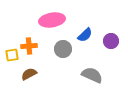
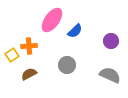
pink ellipse: rotated 45 degrees counterclockwise
blue semicircle: moved 10 px left, 4 px up
gray circle: moved 4 px right, 16 px down
yellow square: rotated 24 degrees counterclockwise
gray semicircle: moved 18 px right
